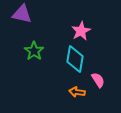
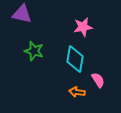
pink star: moved 2 px right, 4 px up; rotated 18 degrees clockwise
green star: rotated 18 degrees counterclockwise
